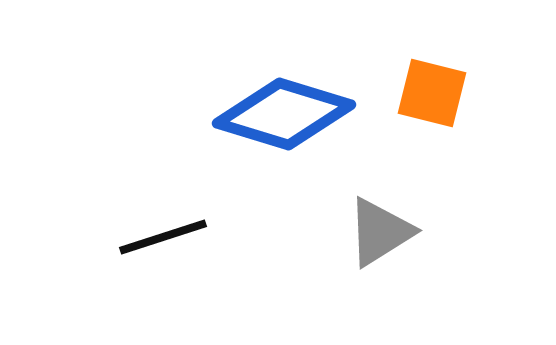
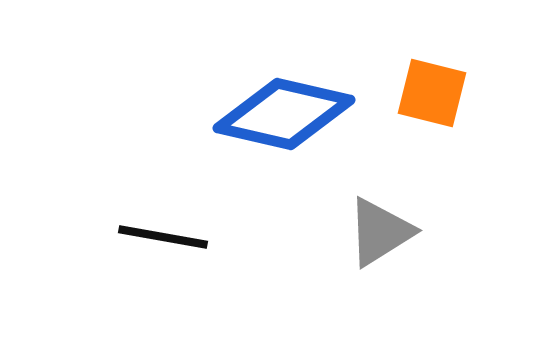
blue diamond: rotated 4 degrees counterclockwise
black line: rotated 28 degrees clockwise
